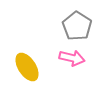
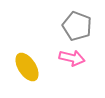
gray pentagon: rotated 12 degrees counterclockwise
